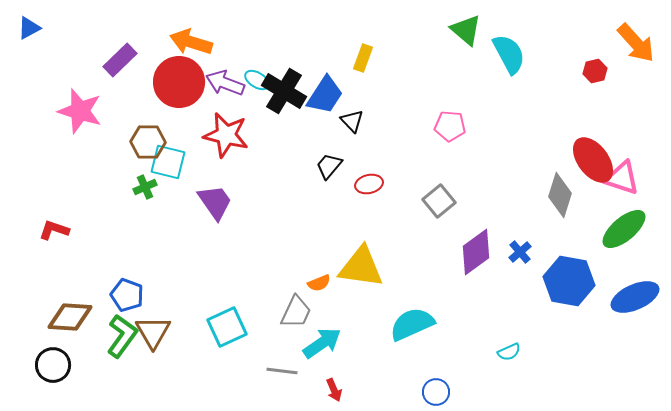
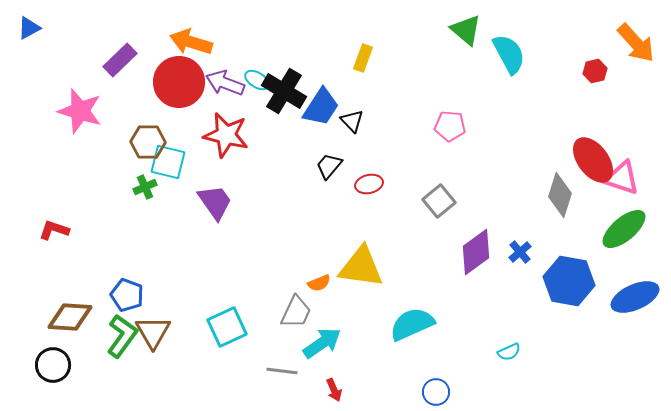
blue trapezoid at (325, 95): moved 4 px left, 12 px down
